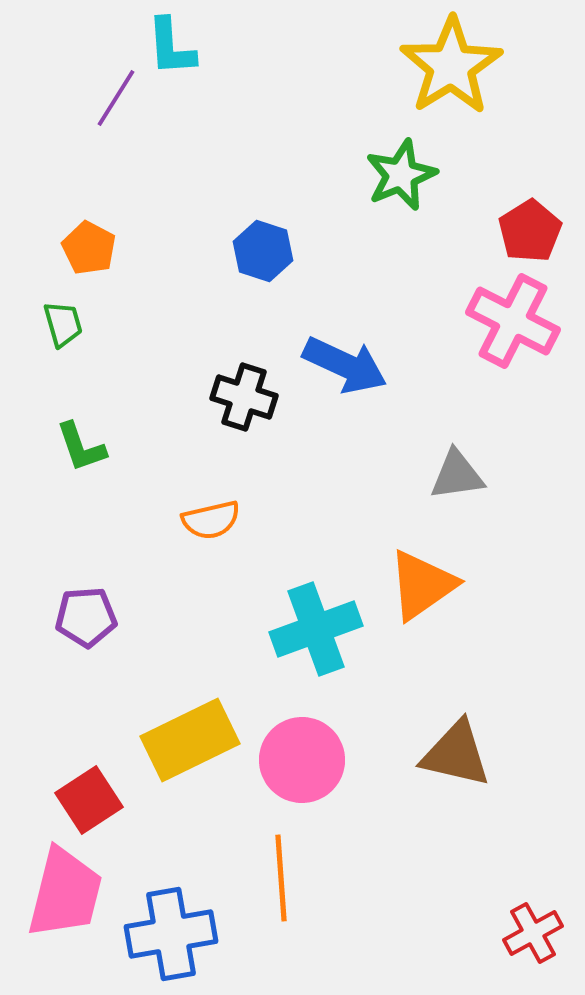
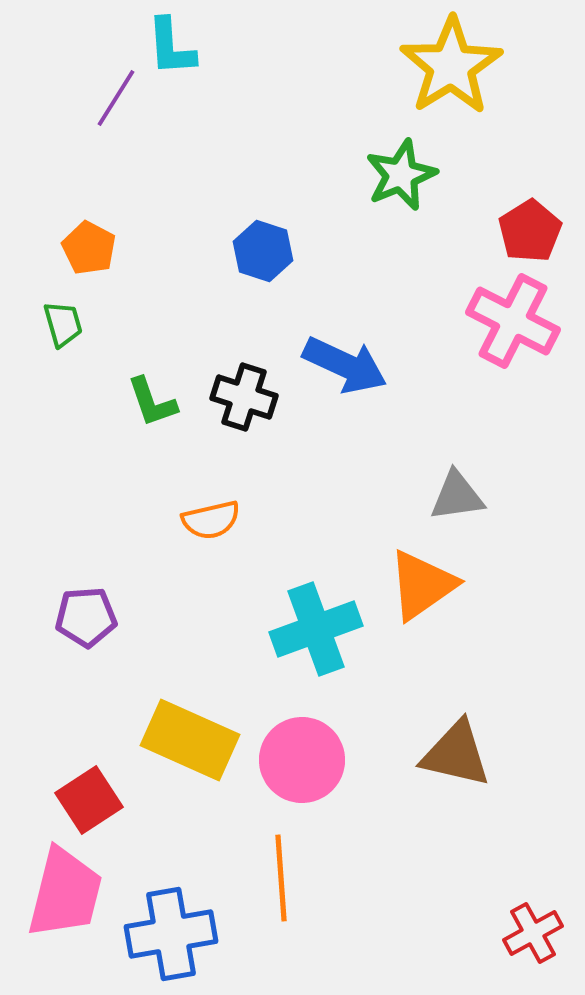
green L-shape: moved 71 px right, 45 px up
gray triangle: moved 21 px down
yellow rectangle: rotated 50 degrees clockwise
